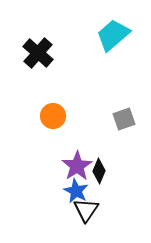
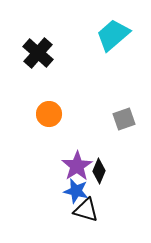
orange circle: moved 4 px left, 2 px up
blue star: rotated 15 degrees counterclockwise
black triangle: rotated 48 degrees counterclockwise
